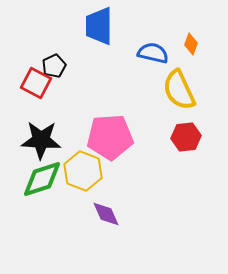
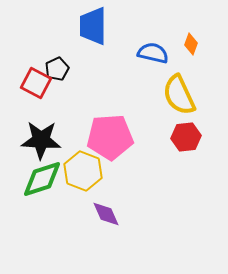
blue trapezoid: moved 6 px left
black pentagon: moved 3 px right, 3 px down
yellow semicircle: moved 5 px down
